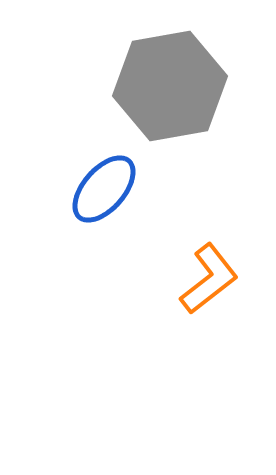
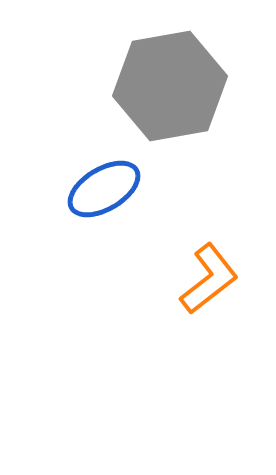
blue ellipse: rotated 18 degrees clockwise
